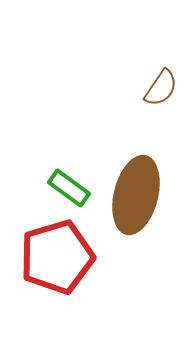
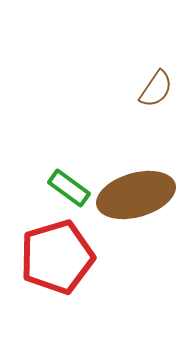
brown semicircle: moved 5 px left, 1 px down
brown ellipse: rotated 60 degrees clockwise
